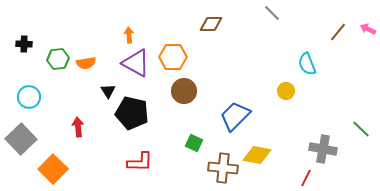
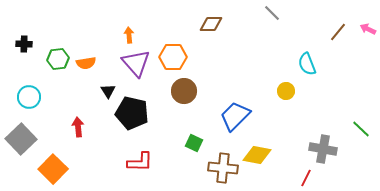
purple triangle: rotated 20 degrees clockwise
